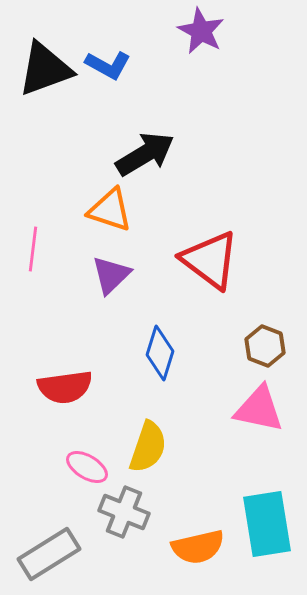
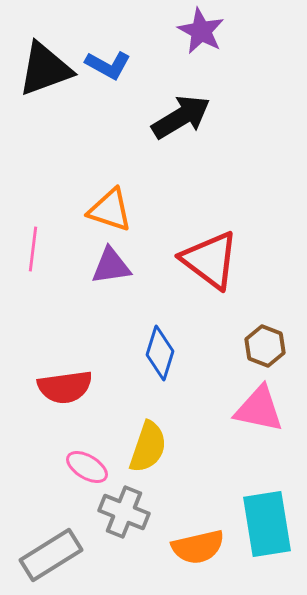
black arrow: moved 36 px right, 37 px up
purple triangle: moved 9 px up; rotated 36 degrees clockwise
gray rectangle: moved 2 px right, 1 px down
